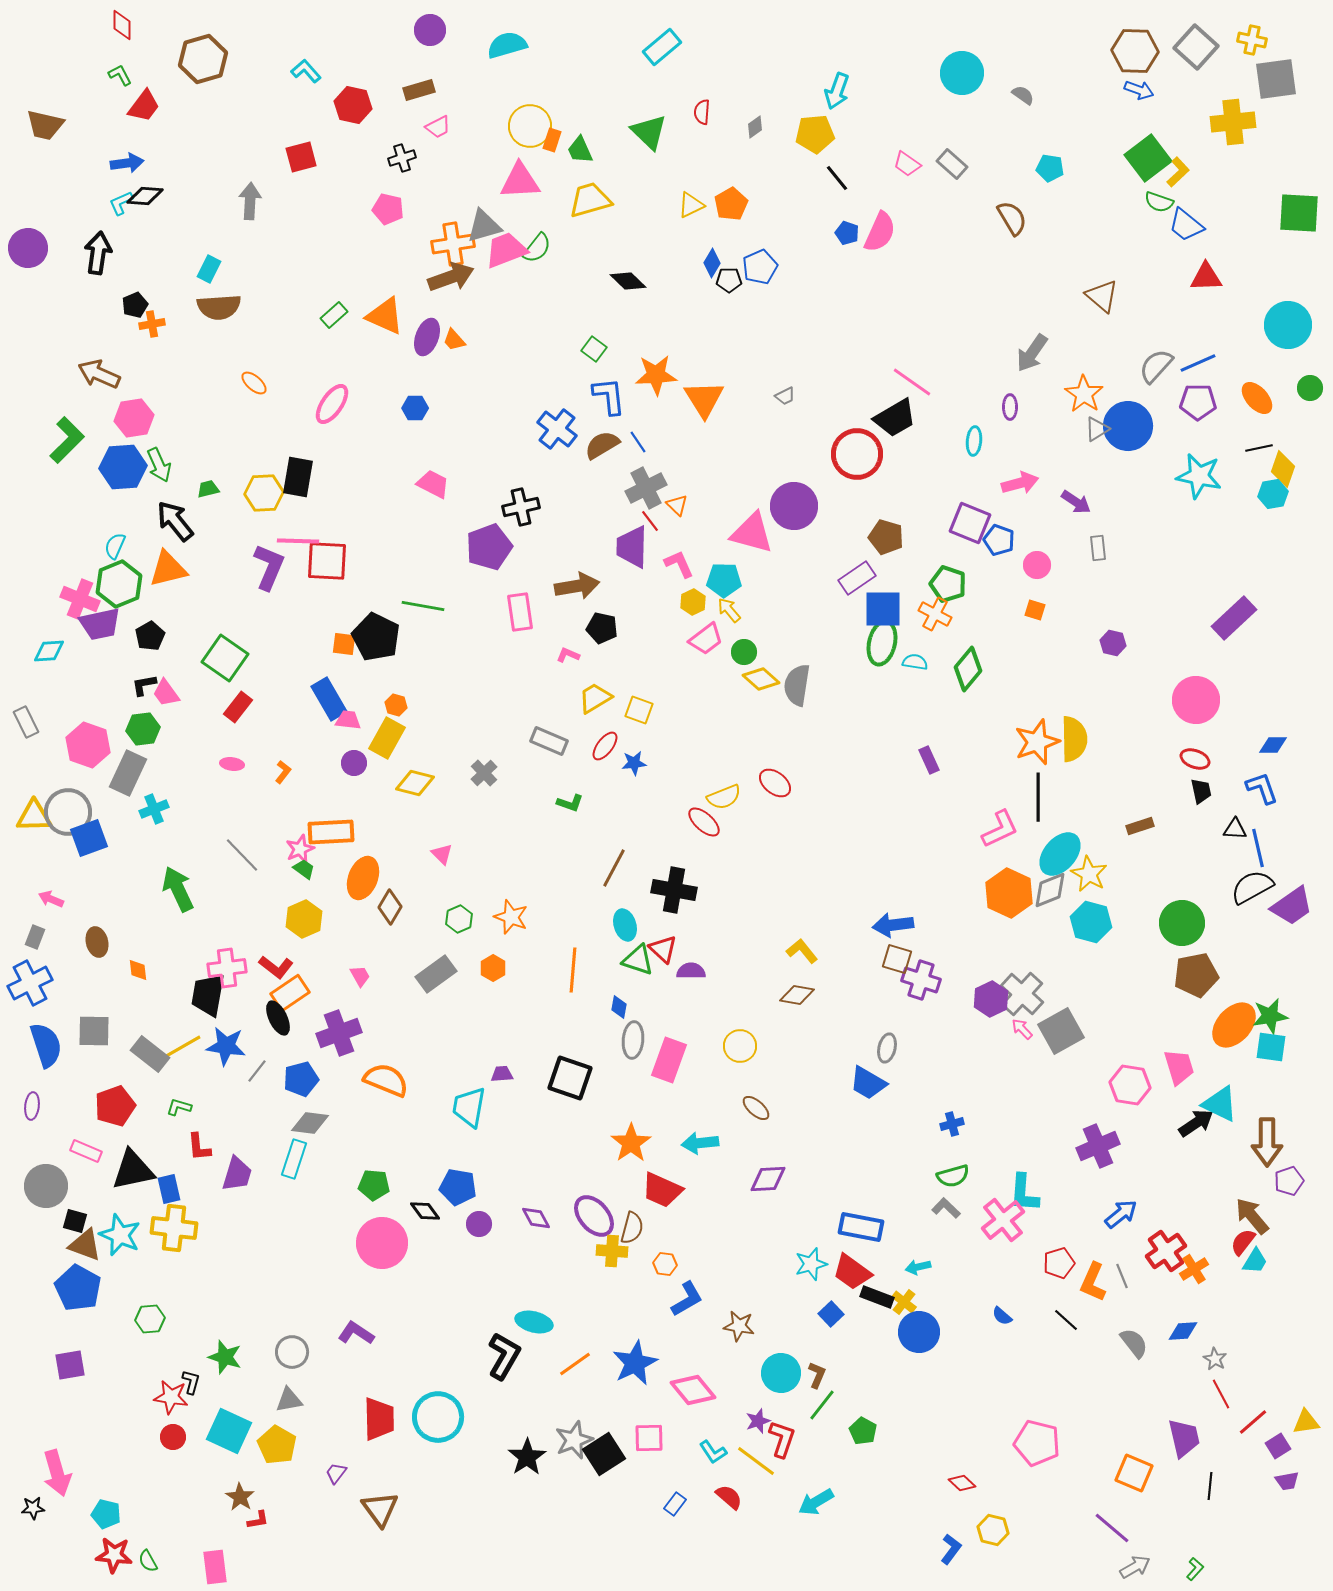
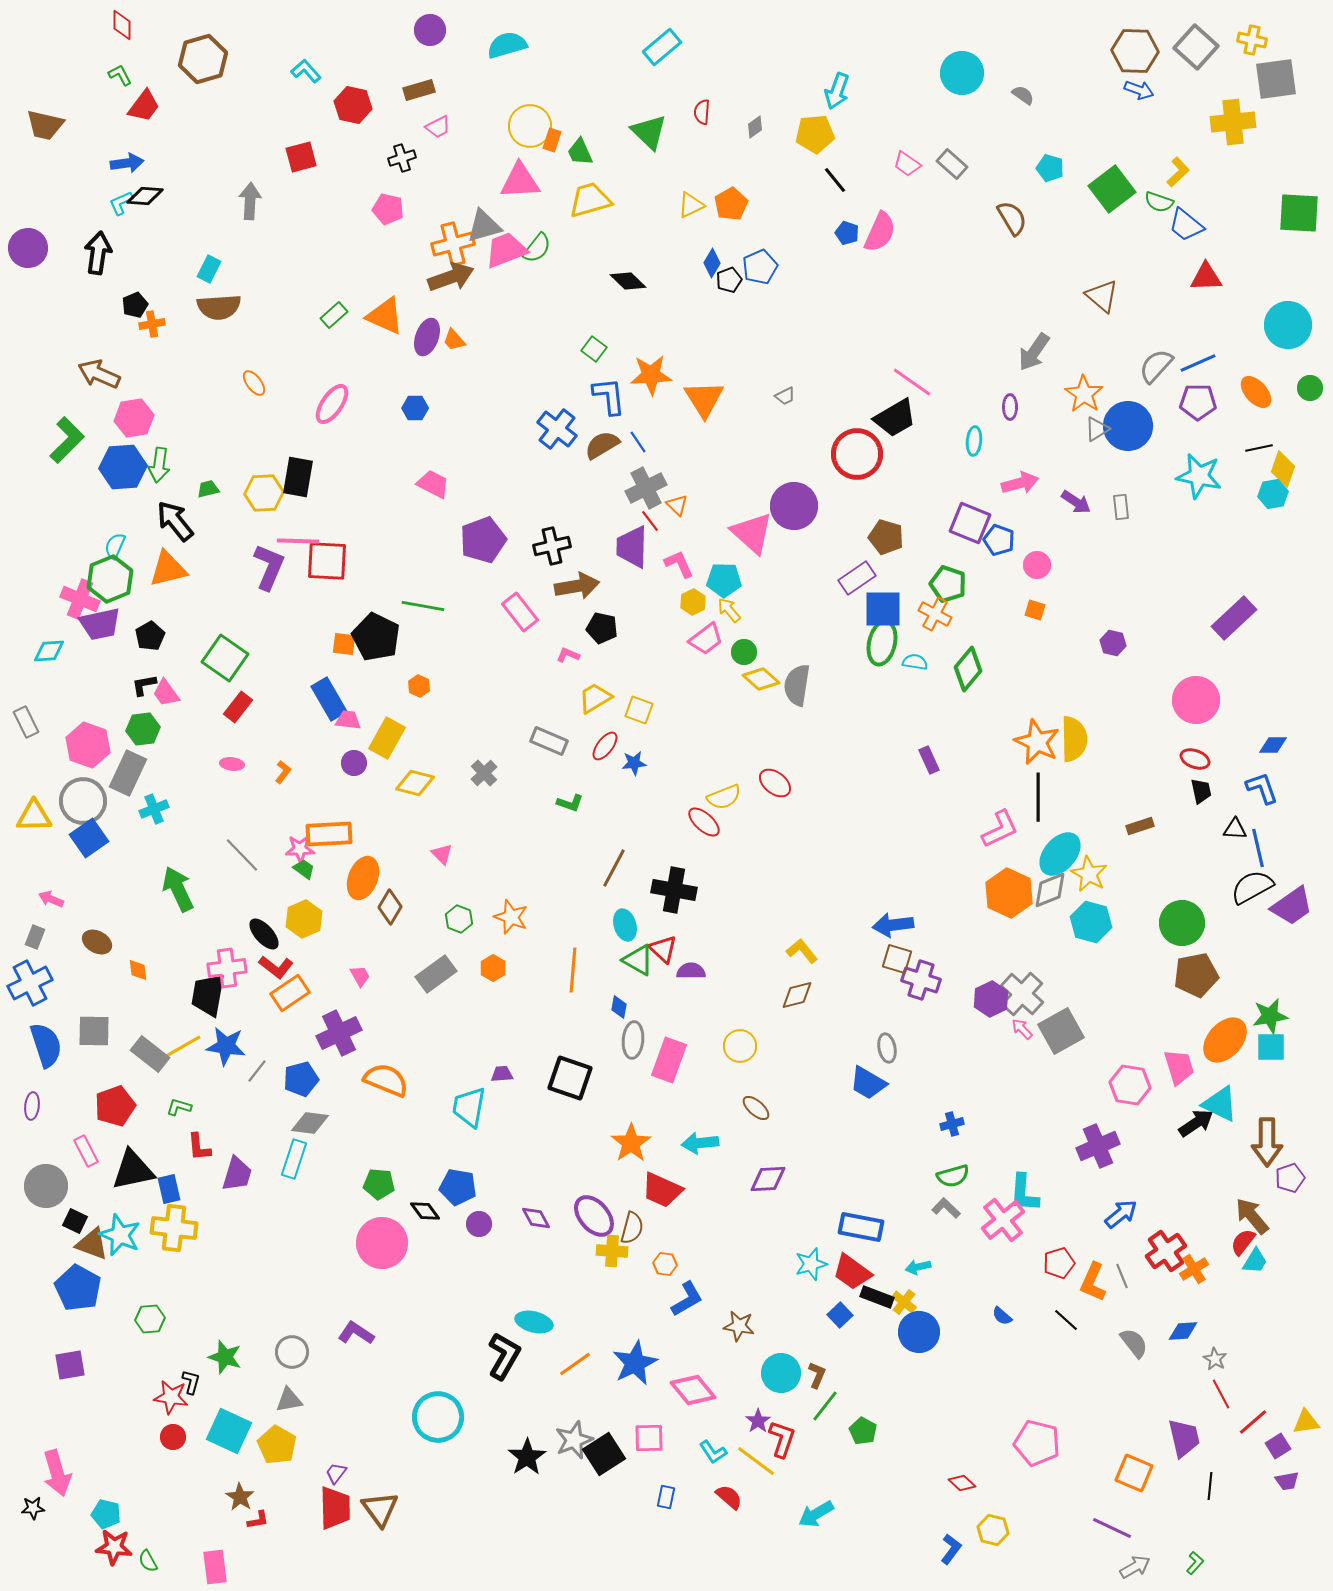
green trapezoid at (580, 150): moved 2 px down
green square at (1148, 158): moved 36 px left, 31 px down
cyan pentagon at (1050, 168): rotated 8 degrees clockwise
black line at (837, 178): moved 2 px left, 2 px down
orange cross at (453, 244): rotated 6 degrees counterclockwise
black pentagon at (729, 280): rotated 20 degrees counterclockwise
gray arrow at (1032, 353): moved 2 px right, 1 px up
orange star at (656, 375): moved 5 px left
orange ellipse at (254, 383): rotated 12 degrees clockwise
orange ellipse at (1257, 398): moved 1 px left, 6 px up
green arrow at (159, 465): rotated 32 degrees clockwise
black cross at (521, 507): moved 31 px right, 39 px down
pink triangle at (752, 533): rotated 27 degrees clockwise
purple pentagon at (489, 547): moved 6 px left, 7 px up
gray rectangle at (1098, 548): moved 23 px right, 41 px up
green hexagon at (119, 584): moved 9 px left, 5 px up
pink rectangle at (520, 612): rotated 30 degrees counterclockwise
orange hexagon at (396, 705): moved 23 px right, 19 px up; rotated 10 degrees clockwise
orange star at (1037, 742): rotated 27 degrees counterclockwise
gray circle at (68, 812): moved 15 px right, 11 px up
orange rectangle at (331, 832): moved 2 px left, 2 px down
blue square at (89, 838): rotated 15 degrees counterclockwise
pink star at (300, 849): rotated 20 degrees clockwise
green hexagon at (459, 919): rotated 16 degrees counterclockwise
brown ellipse at (97, 942): rotated 48 degrees counterclockwise
green triangle at (638, 960): rotated 12 degrees clockwise
brown diamond at (797, 995): rotated 24 degrees counterclockwise
black ellipse at (278, 1018): moved 14 px left, 84 px up; rotated 16 degrees counterclockwise
orange ellipse at (1234, 1025): moved 9 px left, 15 px down
purple cross at (339, 1033): rotated 6 degrees counterclockwise
cyan square at (1271, 1047): rotated 8 degrees counterclockwise
gray ellipse at (887, 1048): rotated 24 degrees counterclockwise
pink rectangle at (86, 1151): rotated 40 degrees clockwise
purple pentagon at (1289, 1181): moved 1 px right, 3 px up
green pentagon at (374, 1185): moved 5 px right, 1 px up
black square at (75, 1221): rotated 10 degrees clockwise
brown triangle at (85, 1245): moved 7 px right, 1 px up
blue square at (831, 1314): moved 9 px right, 1 px down
green line at (822, 1405): moved 3 px right, 1 px down
red trapezoid at (379, 1419): moved 44 px left, 89 px down
purple star at (758, 1421): rotated 15 degrees counterclockwise
cyan arrow at (816, 1502): moved 12 px down
blue rectangle at (675, 1504): moved 9 px left, 7 px up; rotated 25 degrees counterclockwise
purple line at (1112, 1528): rotated 15 degrees counterclockwise
red star at (114, 1555): moved 8 px up
green L-shape at (1195, 1569): moved 6 px up
